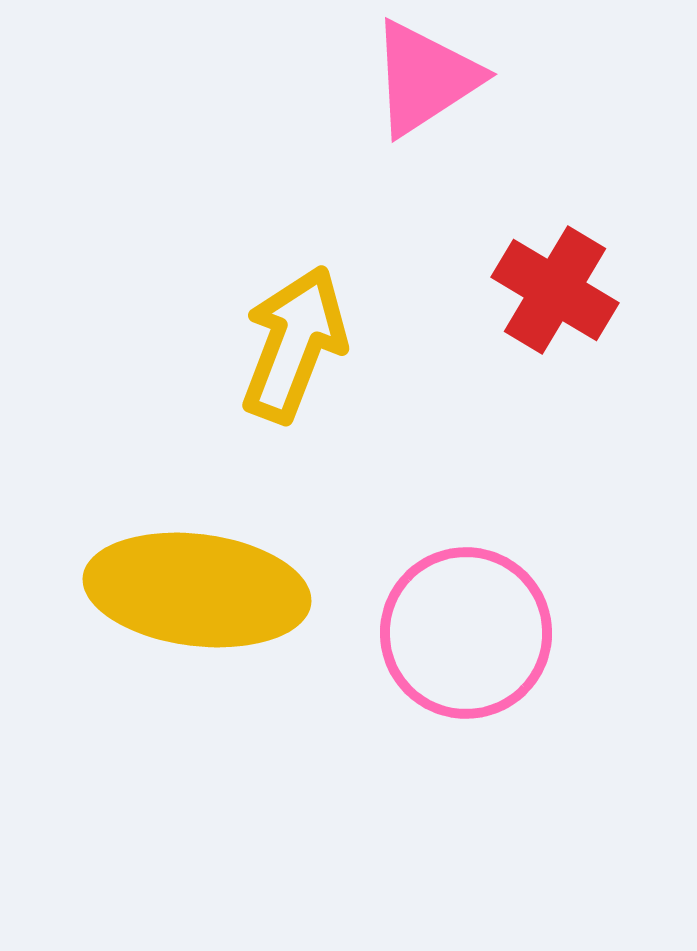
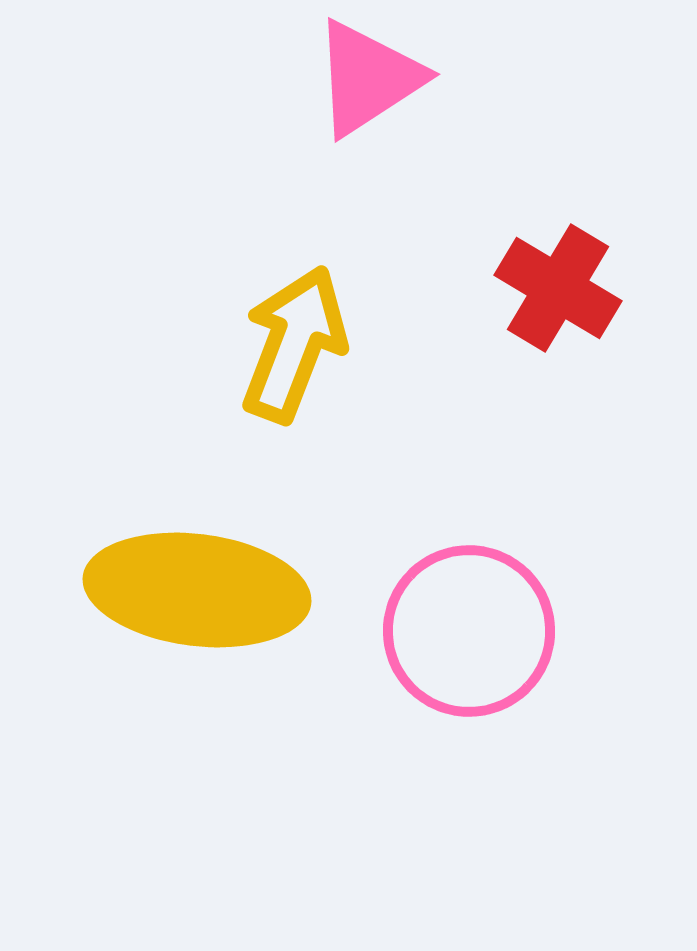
pink triangle: moved 57 px left
red cross: moved 3 px right, 2 px up
pink circle: moved 3 px right, 2 px up
